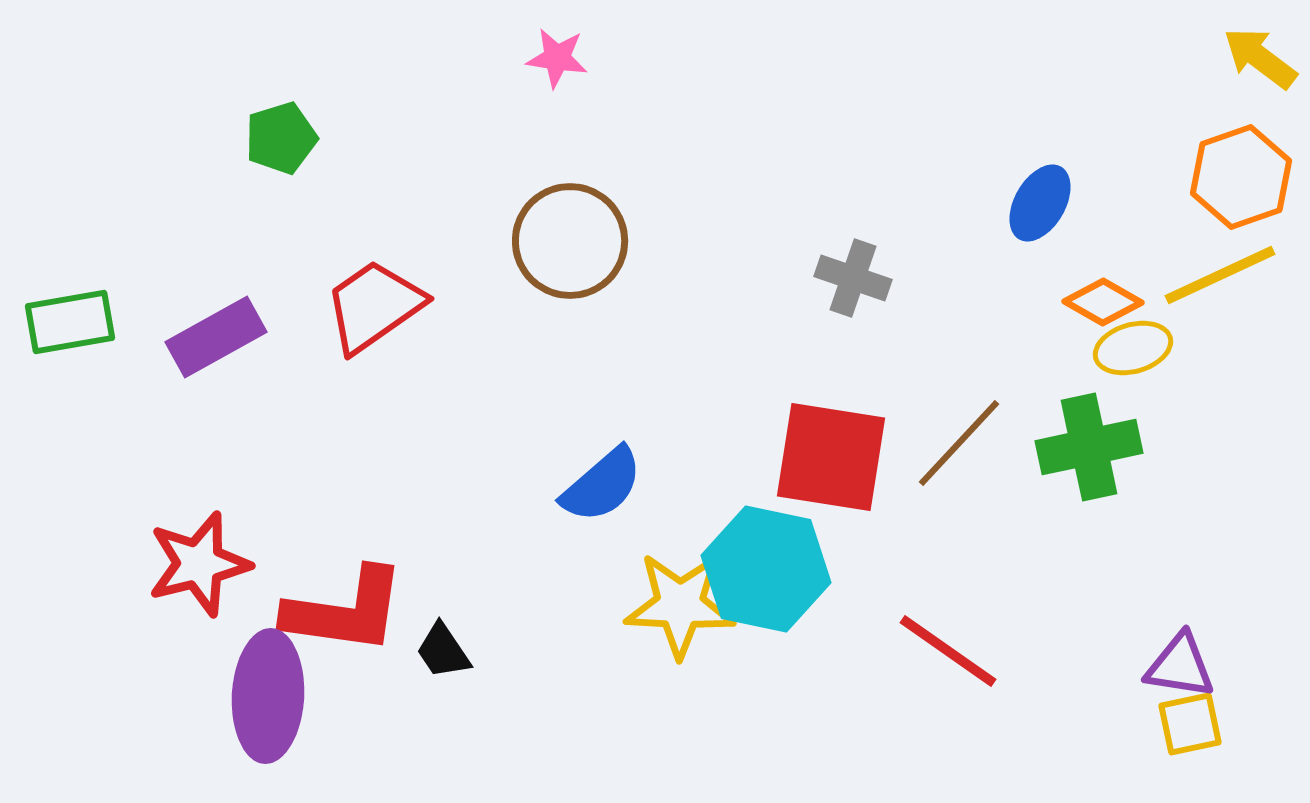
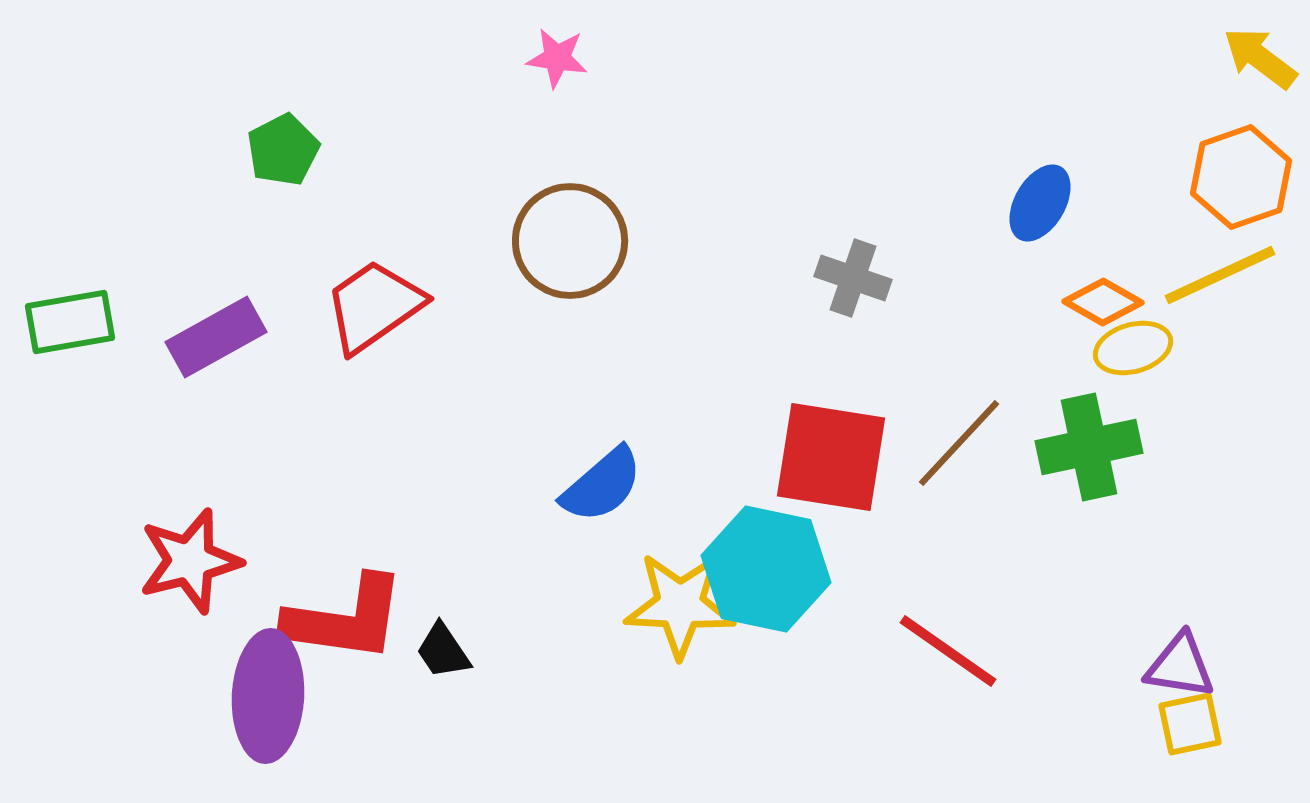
green pentagon: moved 2 px right, 12 px down; rotated 10 degrees counterclockwise
red star: moved 9 px left, 3 px up
red L-shape: moved 8 px down
